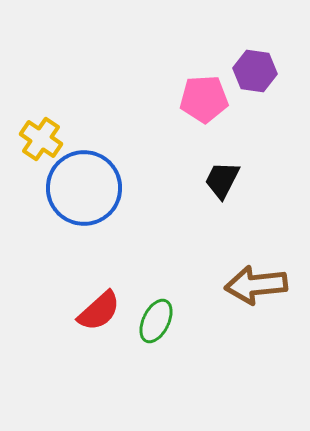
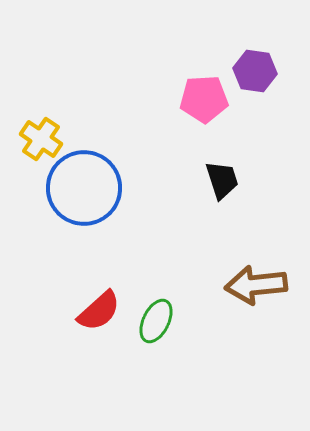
black trapezoid: rotated 135 degrees clockwise
